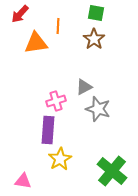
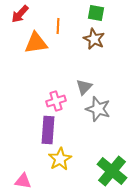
brown star: rotated 10 degrees counterclockwise
gray triangle: rotated 18 degrees counterclockwise
